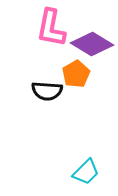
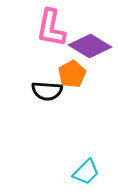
purple diamond: moved 2 px left, 2 px down
orange pentagon: moved 4 px left
